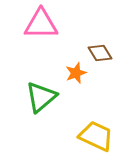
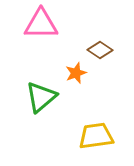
brown diamond: moved 3 px up; rotated 25 degrees counterclockwise
yellow trapezoid: rotated 33 degrees counterclockwise
